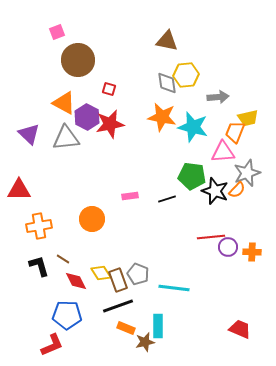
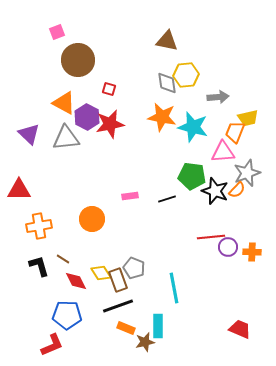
gray pentagon at (138, 274): moved 4 px left, 6 px up
cyan line at (174, 288): rotated 72 degrees clockwise
